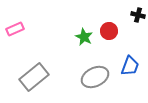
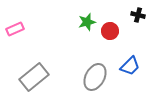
red circle: moved 1 px right
green star: moved 3 px right, 15 px up; rotated 30 degrees clockwise
blue trapezoid: rotated 25 degrees clockwise
gray ellipse: rotated 36 degrees counterclockwise
